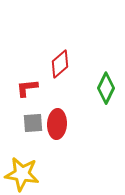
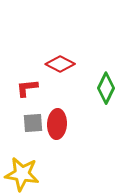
red diamond: rotated 68 degrees clockwise
